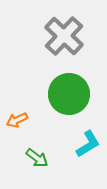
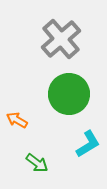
gray cross: moved 3 px left, 3 px down; rotated 6 degrees clockwise
orange arrow: rotated 55 degrees clockwise
green arrow: moved 5 px down
